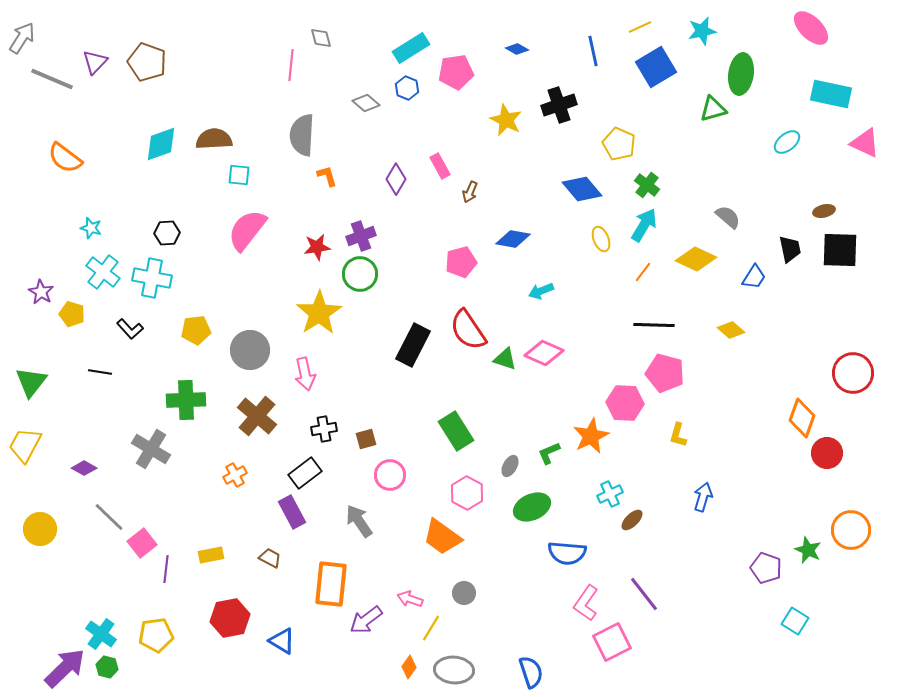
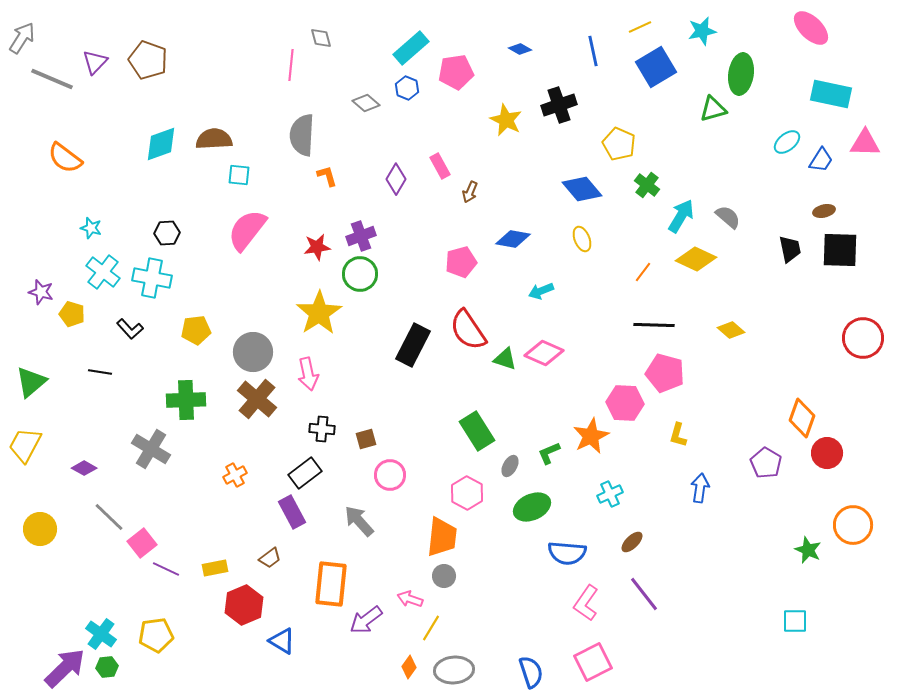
cyan rectangle at (411, 48): rotated 9 degrees counterclockwise
blue diamond at (517, 49): moved 3 px right
brown pentagon at (147, 62): moved 1 px right, 2 px up
pink triangle at (865, 143): rotated 24 degrees counterclockwise
cyan arrow at (644, 225): moved 37 px right, 9 px up
yellow ellipse at (601, 239): moved 19 px left
blue trapezoid at (754, 277): moved 67 px right, 117 px up
purple star at (41, 292): rotated 15 degrees counterclockwise
gray circle at (250, 350): moved 3 px right, 2 px down
red circle at (853, 373): moved 10 px right, 35 px up
pink arrow at (305, 374): moved 3 px right
green triangle at (31, 382): rotated 12 degrees clockwise
brown cross at (257, 416): moved 17 px up
black cross at (324, 429): moved 2 px left; rotated 15 degrees clockwise
green rectangle at (456, 431): moved 21 px right
blue arrow at (703, 497): moved 3 px left, 9 px up; rotated 8 degrees counterclockwise
brown ellipse at (632, 520): moved 22 px down
gray arrow at (359, 521): rotated 8 degrees counterclockwise
orange circle at (851, 530): moved 2 px right, 5 px up
orange trapezoid at (442, 537): rotated 120 degrees counterclockwise
yellow rectangle at (211, 555): moved 4 px right, 13 px down
brown trapezoid at (270, 558): rotated 115 degrees clockwise
purple pentagon at (766, 568): moved 105 px up; rotated 12 degrees clockwise
purple line at (166, 569): rotated 72 degrees counterclockwise
gray circle at (464, 593): moved 20 px left, 17 px up
red hexagon at (230, 618): moved 14 px right, 13 px up; rotated 12 degrees counterclockwise
cyan square at (795, 621): rotated 32 degrees counterclockwise
pink square at (612, 642): moved 19 px left, 20 px down
green hexagon at (107, 667): rotated 20 degrees counterclockwise
gray ellipse at (454, 670): rotated 9 degrees counterclockwise
